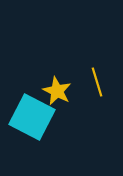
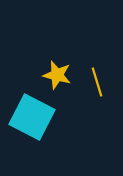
yellow star: moved 16 px up; rotated 12 degrees counterclockwise
